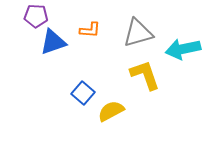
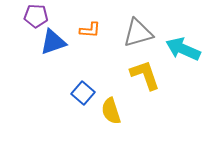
cyan arrow: rotated 36 degrees clockwise
yellow semicircle: rotated 80 degrees counterclockwise
